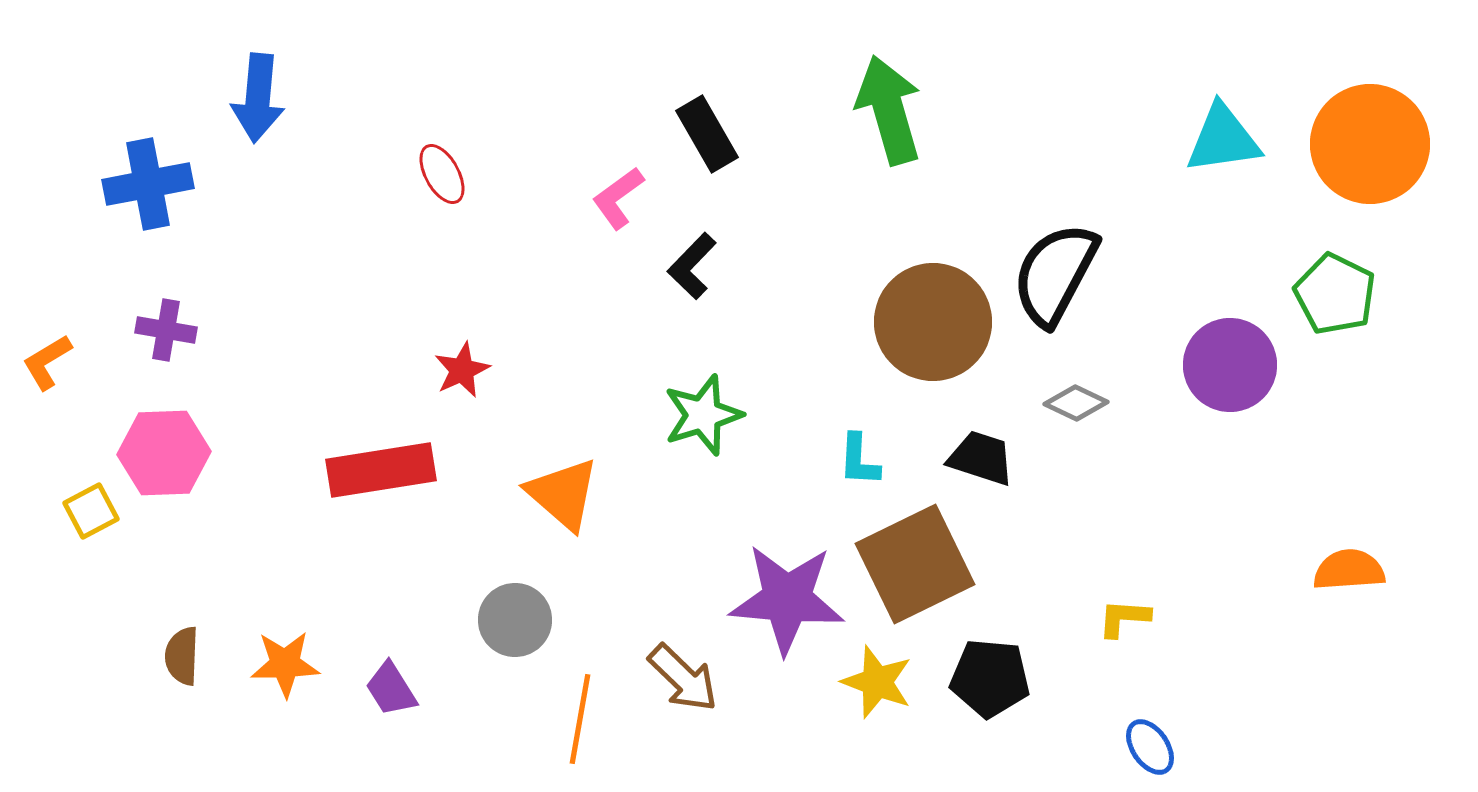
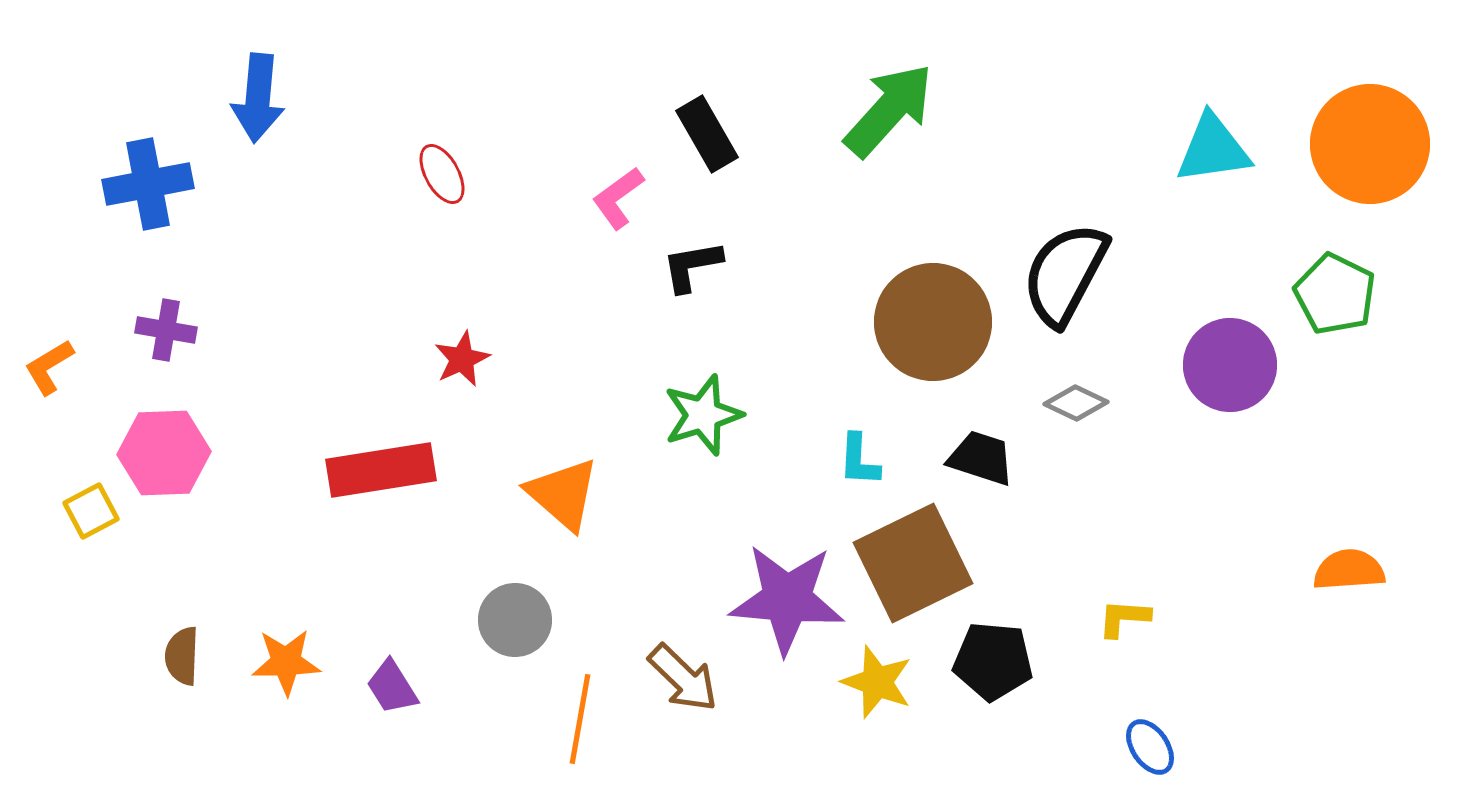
green arrow: rotated 58 degrees clockwise
cyan triangle: moved 10 px left, 10 px down
black L-shape: rotated 36 degrees clockwise
black semicircle: moved 10 px right
orange L-shape: moved 2 px right, 5 px down
red star: moved 11 px up
brown square: moved 2 px left, 1 px up
orange star: moved 1 px right, 2 px up
black pentagon: moved 3 px right, 17 px up
purple trapezoid: moved 1 px right, 2 px up
